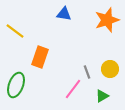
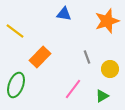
orange star: moved 1 px down
orange rectangle: rotated 25 degrees clockwise
gray line: moved 15 px up
